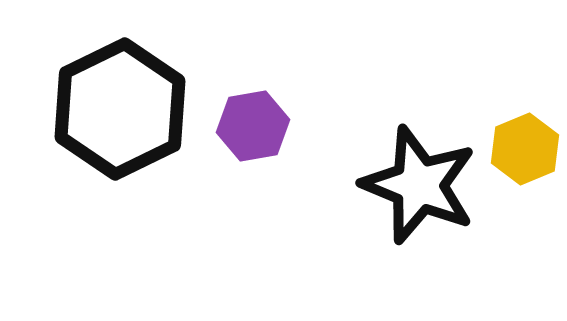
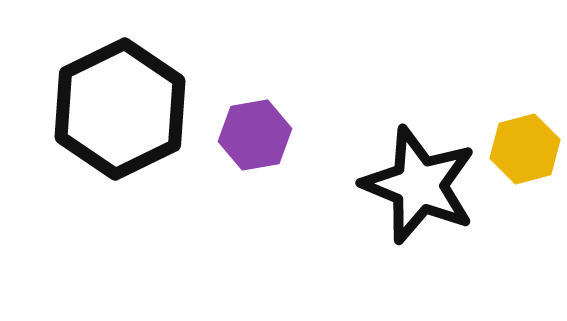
purple hexagon: moved 2 px right, 9 px down
yellow hexagon: rotated 8 degrees clockwise
